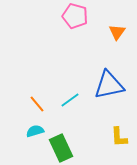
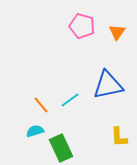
pink pentagon: moved 7 px right, 10 px down
blue triangle: moved 1 px left
orange line: moved 4 px right, 1 px down
